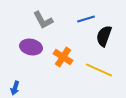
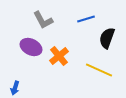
black semicircle: moved 3 px right, 2 px down
purple ellipse: rotated 15 degrees clockwise
orange cross: moved 4 px left, 1 px up; rotated 18 degrees clockwise
